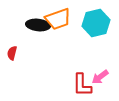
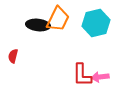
orange trapezoid: rotated 44 degrees counterclockwise
red semicircle: moved 1 px right, 3 px down
pink arrow: rotated 30 degrees clockwise
red L-shape: moved 10 px up
